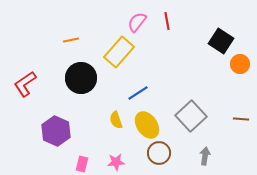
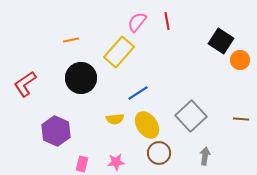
orange circle: moved 4 px up
yellow semicircle: moved 1 px left, 1 px up; rotated 78 degrees counterclockwise
